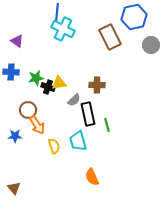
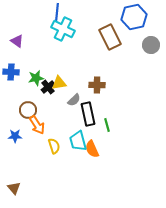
black cross: rotated 32 degrees clockwise
orange semicircle: moved 28 px up
